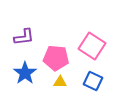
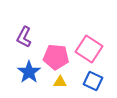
purple L-shape: rotated 125 degrees clockwise
pink square: moved 3 px left, 3 px down
pink pentagon: moved 1 px up
blue star: moved 4 px right, 1 px up
